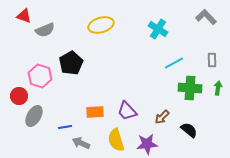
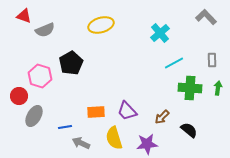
cyan cross: moved 2 px right, 4 px down; rotated 18 degrees clockwise
orange rectangle: moved 1 px right
yellow semicircle: moved 2 px left, 2 px up
